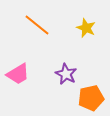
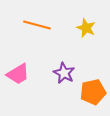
orange line: rotated 24 degrees counterclockwise
purple star: moved 2 px left, 1 px up
orange pentagon: moved 2 px right, 6 px up
